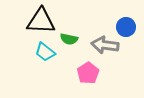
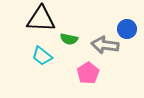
black triangle: moved 2 px up
blue circle: moved 1 px right, 2 px down
cyan trapezoid: moved 3 px left, 4 px down
